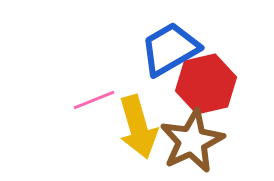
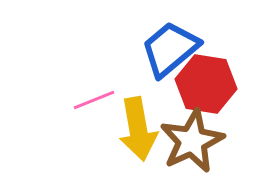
blue trapezoid: rotated 10 degrees counterclockwise
red hexagon: rotated 22 degrees clockwise
yellow arrow: moved 2 px down; rotated 6 degrees clockwise
